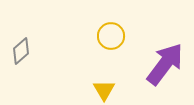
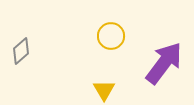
purple arrow: moved 1 px left, 1 px up
